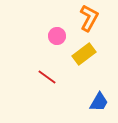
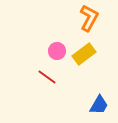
pink circle: moved 15 px down
blue trapezoid: moved 3 px down
